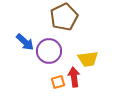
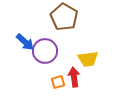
brown pentagon: rotated 16 degrees counterclockwise
purple circle: moved 4 px left
